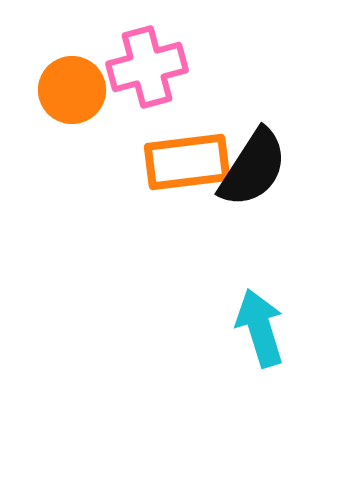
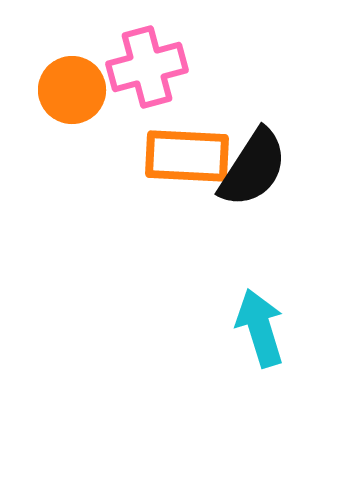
orange rectangle: moved 6 px up; rotated 10 degrees clockwise
